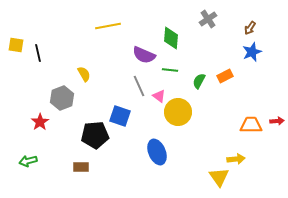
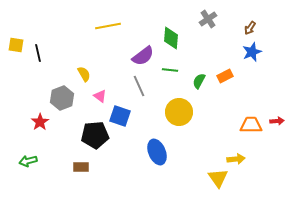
purple semicircle: moved 1 px left, 1 px down; rotated 60 degrees counterclockwise
pink triangle: moved 59 px left
yellow circle: moved 1 px right
yellow triangle: moved 1 px left, 1 px down
